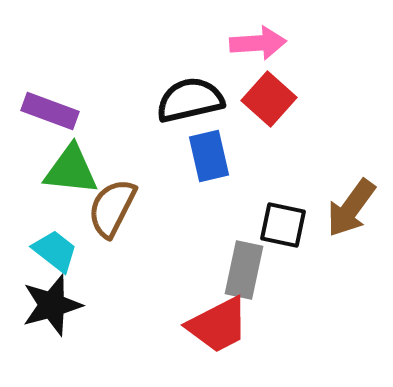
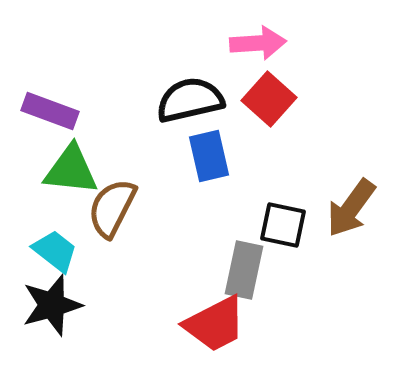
red trapezoid: moved 3 px left, 1 px up
